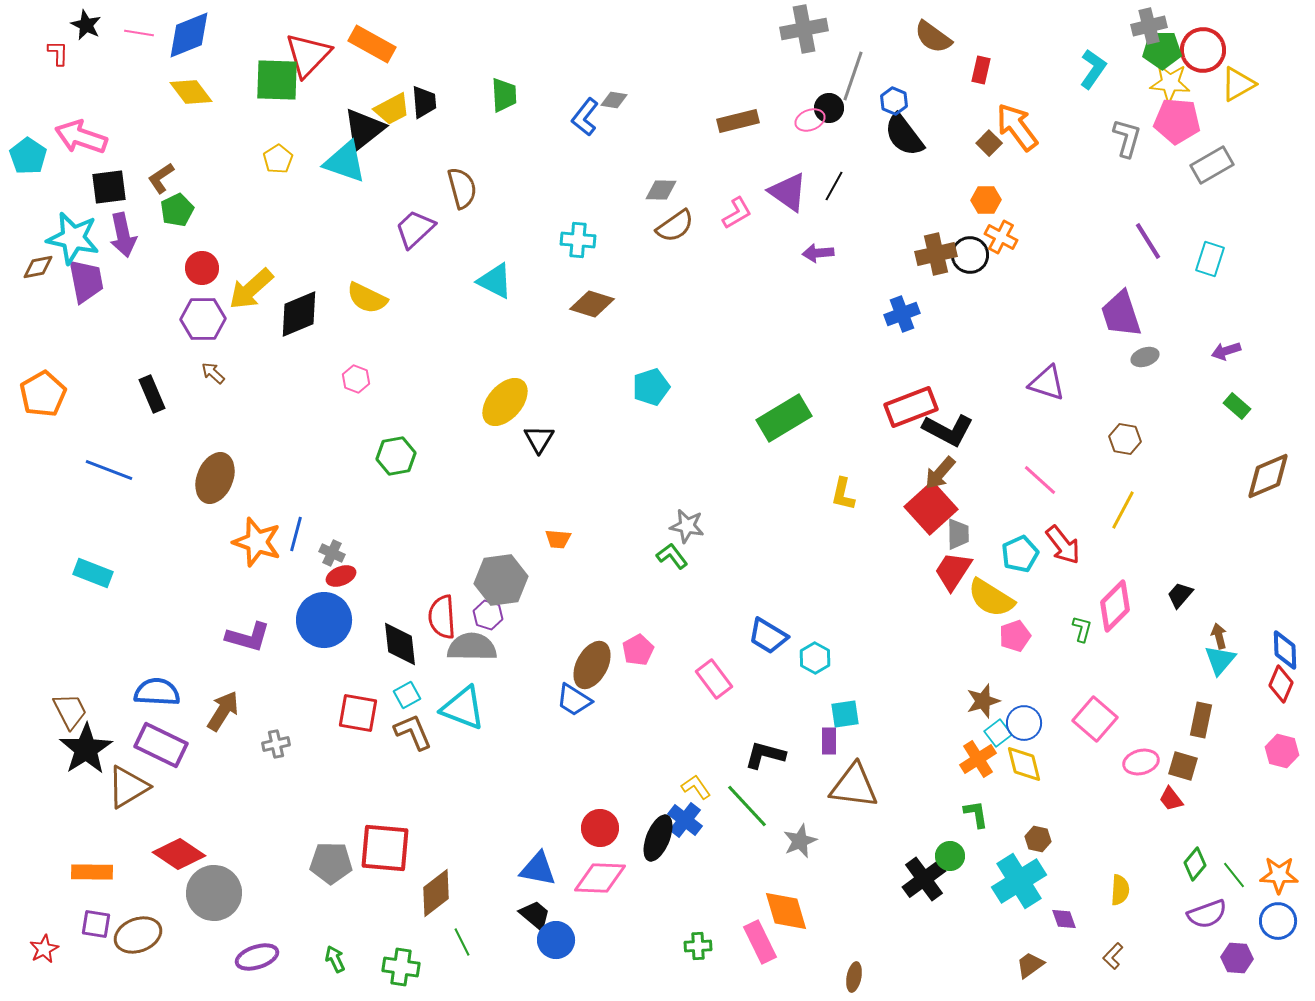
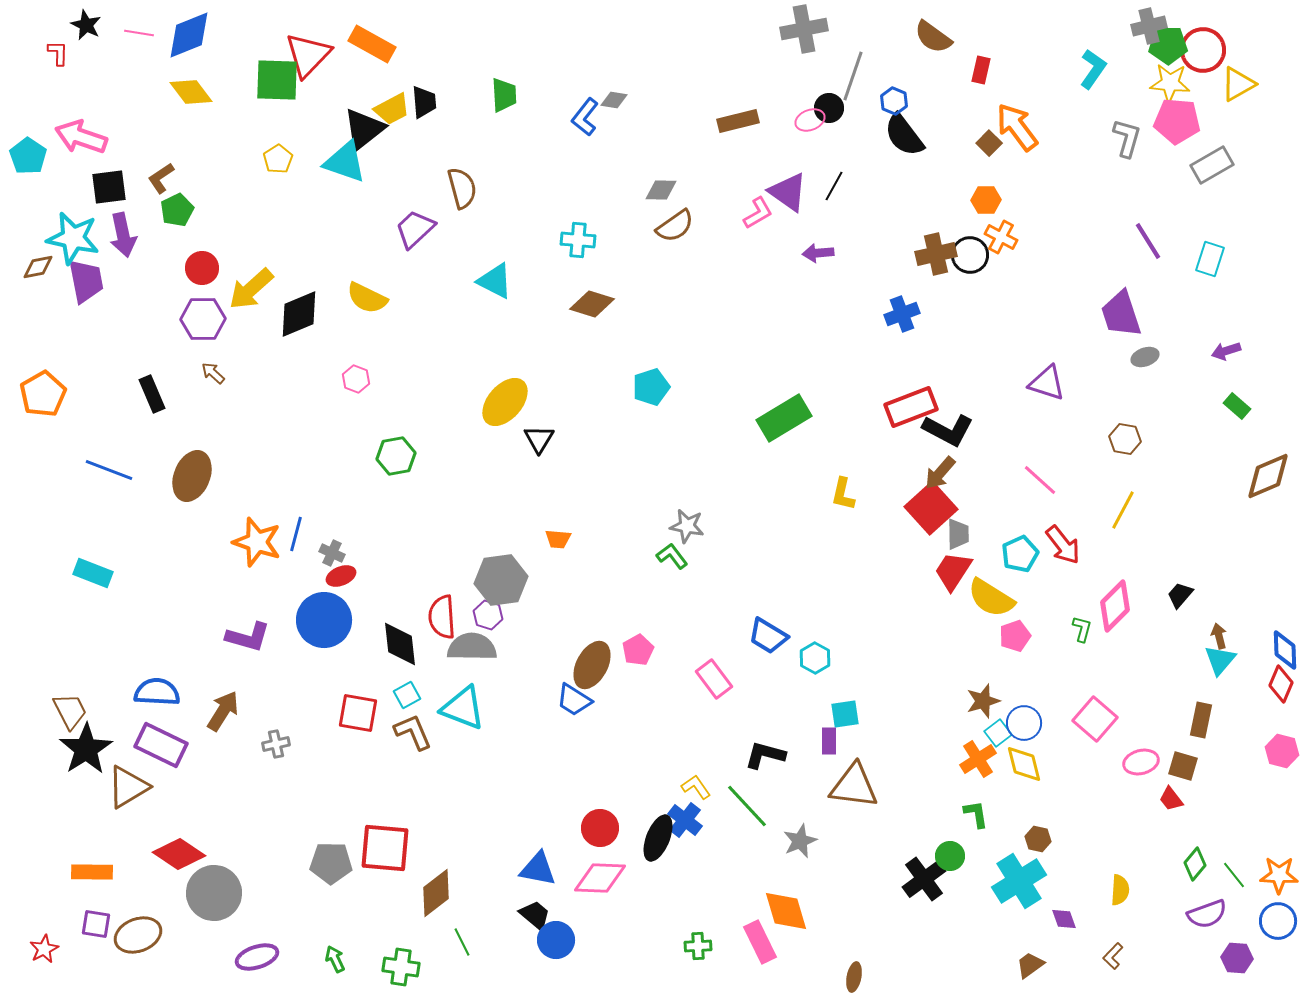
green pentagon at (1162, 50): moved 6 px right, 5 px up
pink L-shape at (737, 213): moved 21 px right
brown ellipse at (215, 478): moved 23 px left, 2 px up
